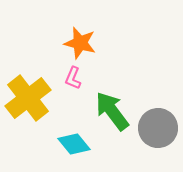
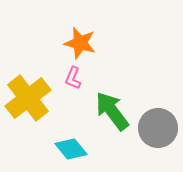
cyan diamond: moved 3 px left, 5 px down
